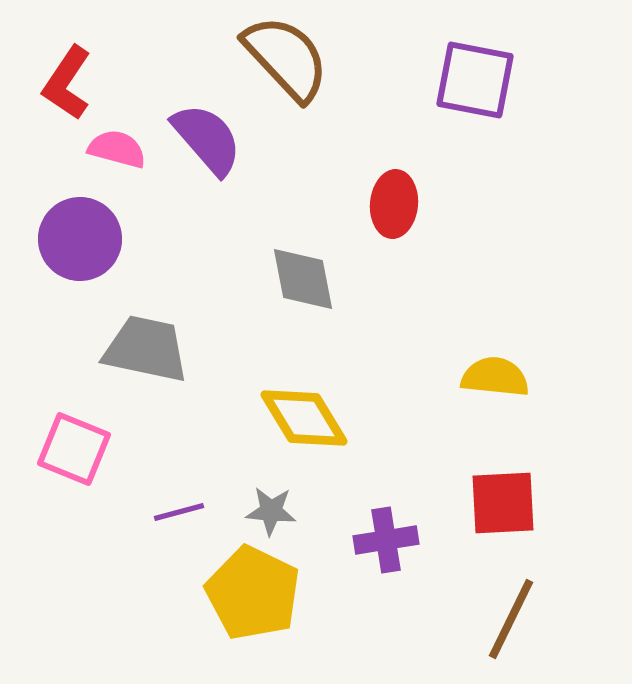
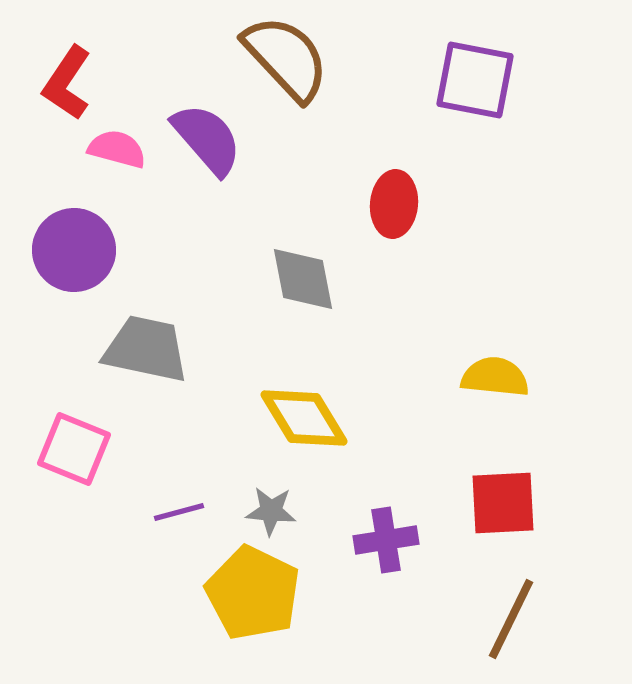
purple circle: moved 6 px left, 11 px down
